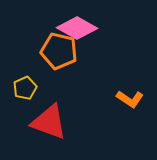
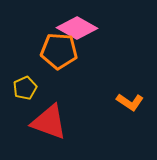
orange pentagon: rotated 9 degrees counterclockwise
orange L-shape: moved 3 px down
